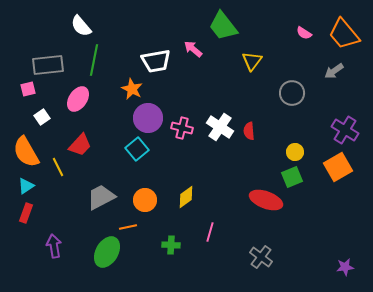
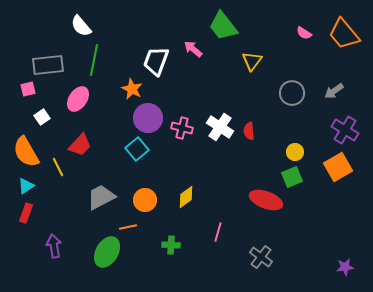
white trapezoid: rotated 120 degrees clockwise
gray arrow: moved 20 px down
pink line: moved 8 px right
